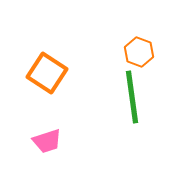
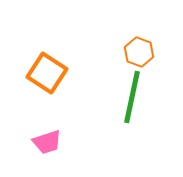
green line: rotated 20 degrees clockwise
pink trapezoid: moved 1 px down
